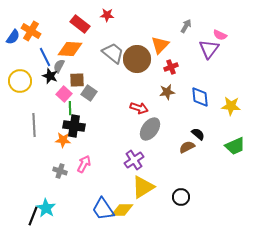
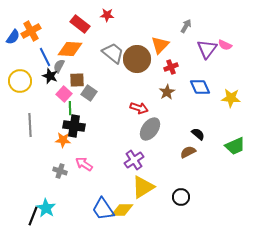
orange cross: rotated 30 degrees clockwise
pink semicircle: moved 5 px right, 10 px down
purple triangle: moved 2 px left
brown star: rotated 21 degrees counterclockwise
blue diamond: moved 10 px up; rotated 20 degrees counterclockwise
yellow star: moved 8 px up
gray line: moved 4 px left
brown semicircle: moved 1 px right, 5 px down
pink arrow: rotated 84 degrees counterclockwise
